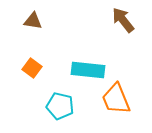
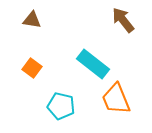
brown triangle: moved 1 px left, 1 px up
cyan rectangle: moved 5 px right, 6 px up; rotated 32 degrees clockwise
cyan pentagon: moved 1 px right
